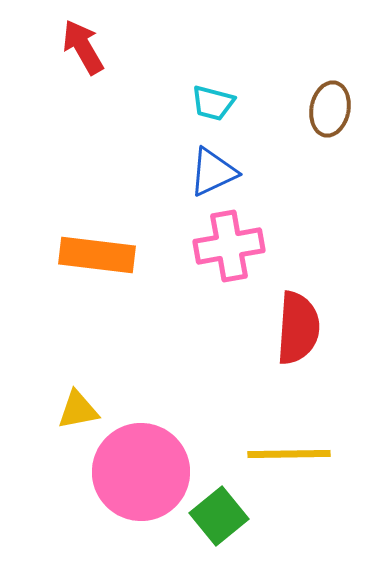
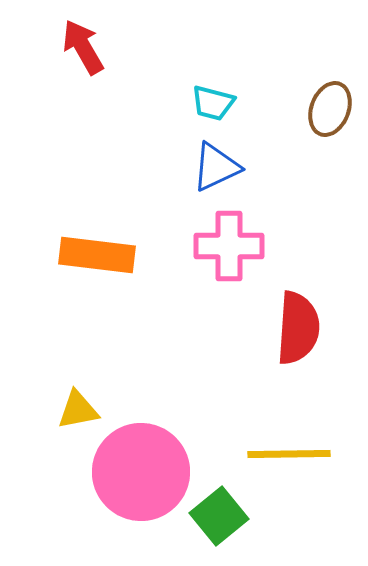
brown ellipse: rotated 10 degrees clockwise
blue triangle: moved 3 px right, 5 px up
pink cross: rotated 10 degrees clockwise
